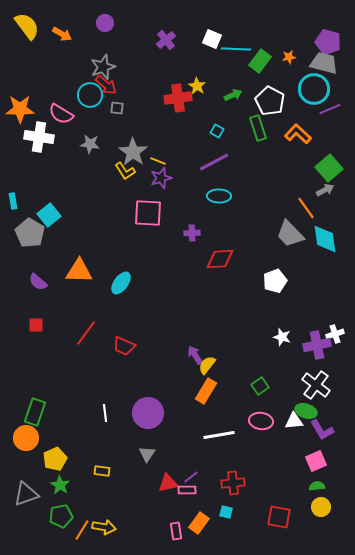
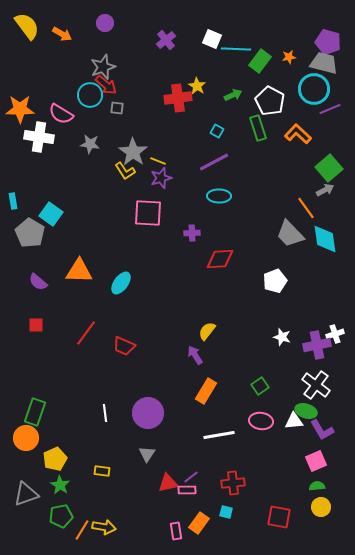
cyan square at (49, 215): moved 2 px right, 1 px up; rotated 15 degrees counterclockwise
yellow semicircle at (207, 365): moved 34 px up
